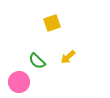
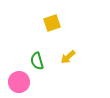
green semicircle: rotated 30 degrees clockwise
